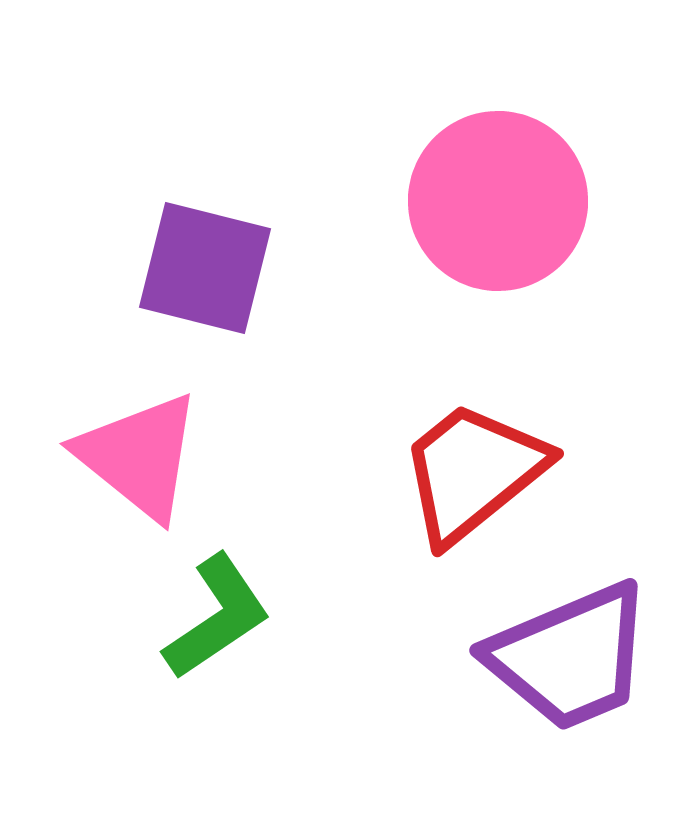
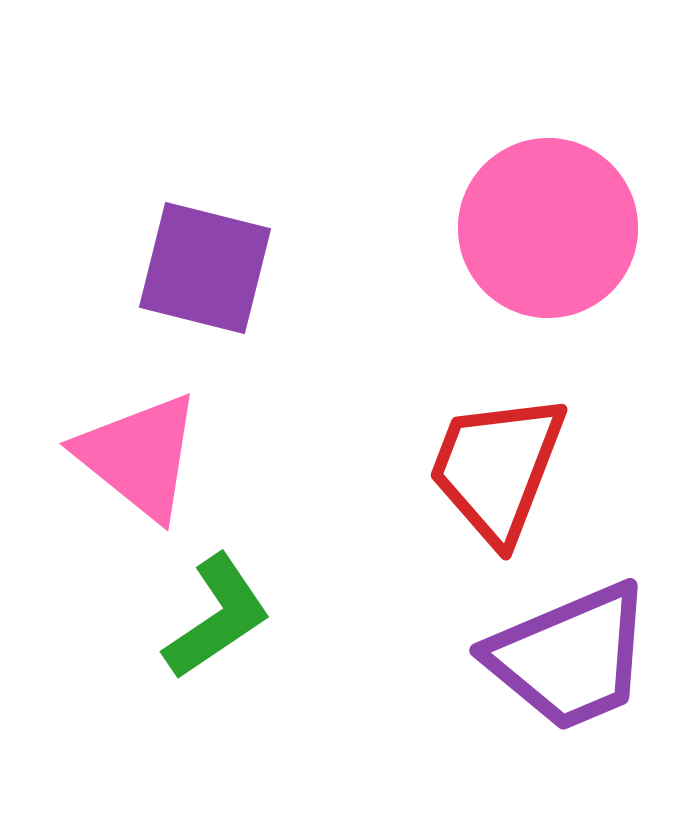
pink circle: moved 50 px right, 27 px down
red trapezoid: moved 24 px right, 4 px up; rotated 30 degrees counterclockwise
